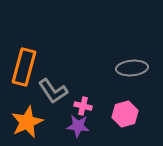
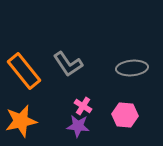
orange rectangle: moved 4 px down; rotated 54 degrees counterclockwise
gray L-shape: moved 15 px right, 27 px up
pink cross: rotated 18 degrees clockwise
pink hexagon: moved 1 px down; rotated 20 degrees clockwise
orange star: moved 6 px left, 1 px up; rotated 12 degrees clockwise
